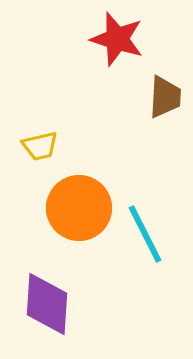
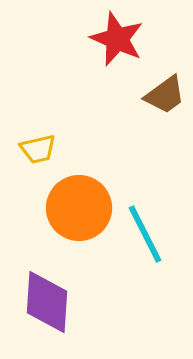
red star: rotated 6 degrees clockwise
brown trapezoid: moved 2 px up; rotated 51 degrees clockwise
yellow trapezoid: moved 2 px left, 3 px down
purple diamond: moved 2 px up
